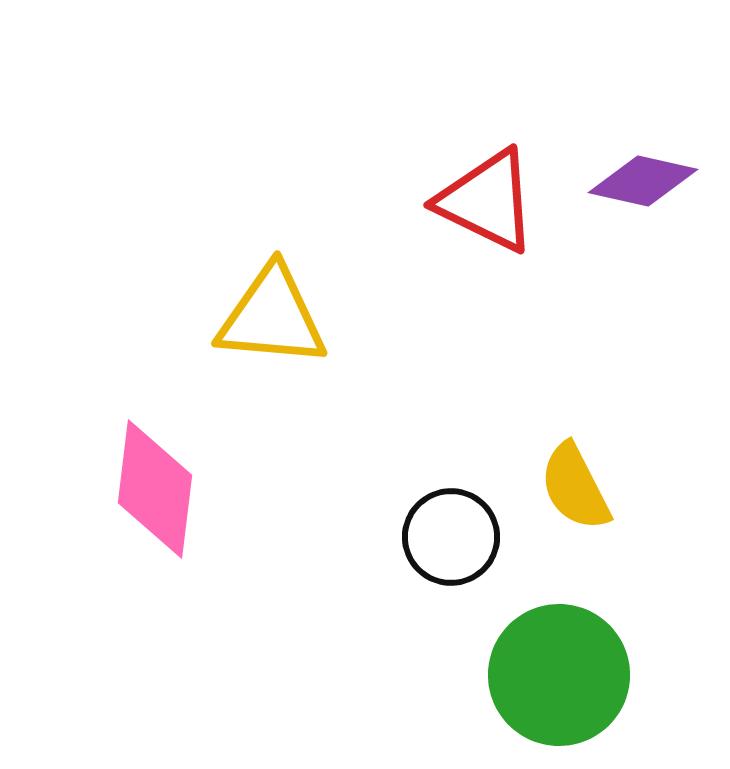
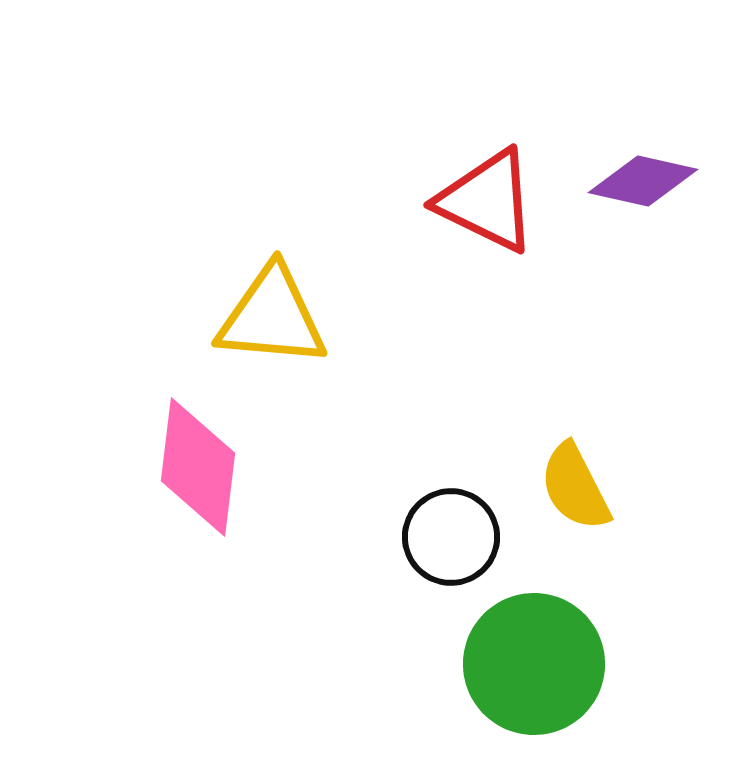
pink diamond: moved 43 px right, 22 px up
green circle: moved 25 px left, 11 px up
